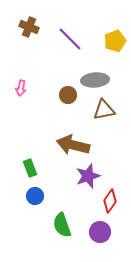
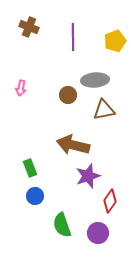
purple line: moved 3 px right, 2 px up; rotated 44 degrees clockwise
purple circle: moved 2 px left, 1 px down
